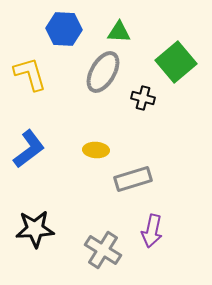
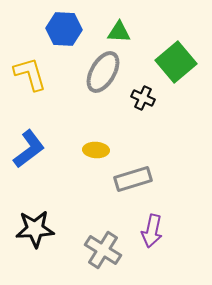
black cross: rotated 10 degrees clockwise
